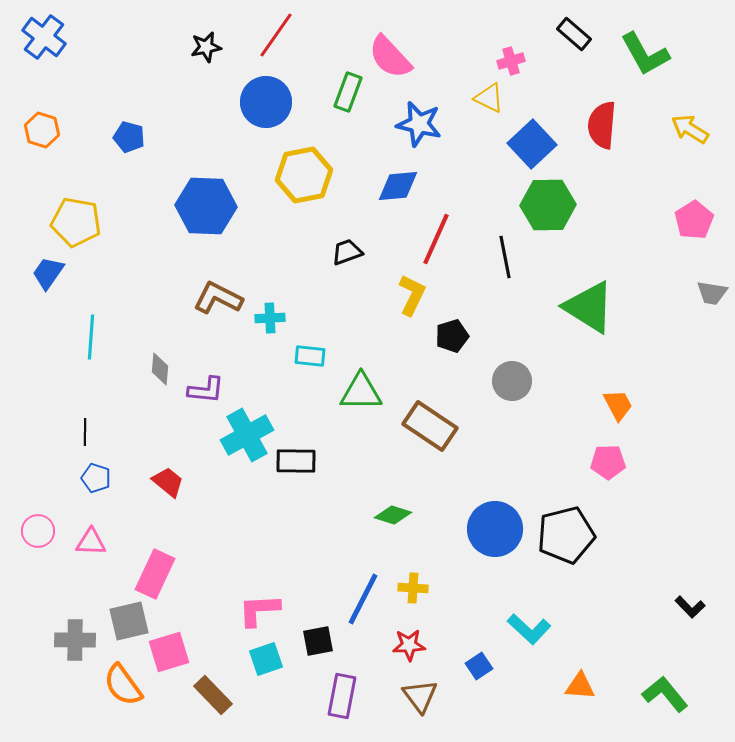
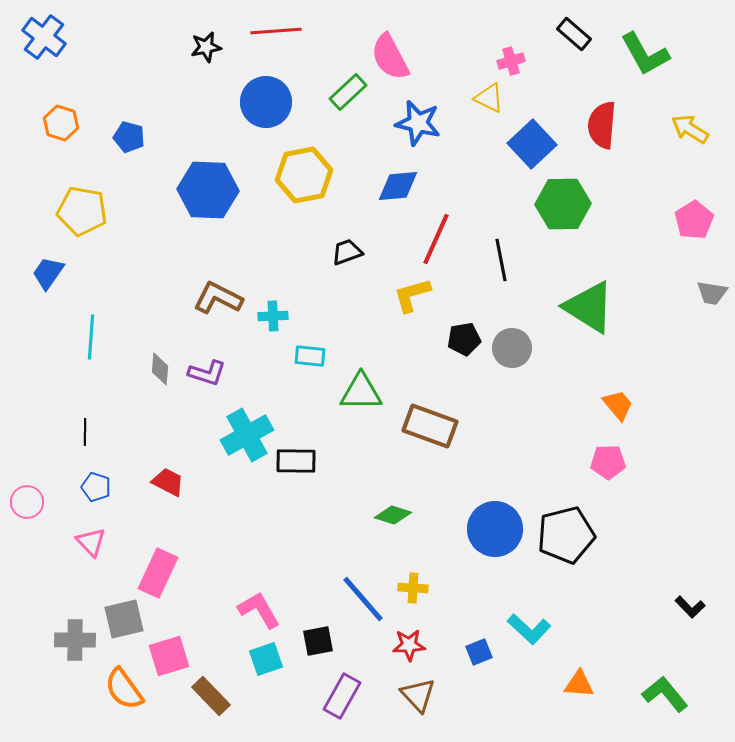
red line at (276, 35): moved 4 px up; rotated 51 degrees clockwise
pink semicircle at (390, 57): rotated 15 degrees clockwise
green rectangle at (348, 92): rotated 27 degrees clockwise
blue star at (419, 124): moved 1 px left, 1 px up
orange hexagon at (42, 130): moved 19 px right, 7 px up
green hexagon at (548, 205): moved 15 px right, 1 px up
blue hexagon at (206, 206): moved 2 px right, 16 px up
yellow pentagon at (76, 222): moved 6 px right, 11 px up
black line at (505, 257): moved 4 px left, 3 px down
yellow L-shape at (412, 295): rotated 132 degrees counterclockwise
cyan cross at (270, 318): moved 3 px right, 2 px up
black pentagon at (452, 336): moved 12 px right, 3 px down; rotated 8 degrees clockwise
gray circle at (512, 381): moved 33 px up
purple L-shape at (206, 390): moved 1 px right, 17 px up; rotated 12 degrees clockwise
orange trapezoid at (618, 405): rotated 12 degrees counterclockwise
brown rectangle at (430, 426): rotated 14 degrees counterclockwise
blue pentagon at (96, 478): moved 9 px down
red trapezoid at (168, 482): rotated 12 degrees counterclockwise
pink circle at (38, 531): moved 11 px left, 29 px up
pink triangle at (91, 542): rotated 44 degrees clockwise
pink rectangle at (155, 574): moved 3 px right, 1 px up
blue line at (363, 599): rotated 68 degrees counterclockwise
pink L-shape at (259, 610): rotated 63 degrees clockwise
gray square at (129, 621): moved 5 px left, 2 px up
pink square at (169, 652): moved 4 px down
blue square at (479, 666): moved 14 px up; rotated 12 degrees clockwise
orange semicircle at (123, 685): moved 1 px right, 4 px down
orange triangle at (580, 686): moved 1 px left, 2 px up
brown rectangle at (213, 695): moved 2 px left, 1 px down
purple rectangle at (342, 696): rotated 18 degrees clockwise
brown triangle at (420, 696): moved 2 px left, 1 px up; rotated 6 degrees counterclockwise
